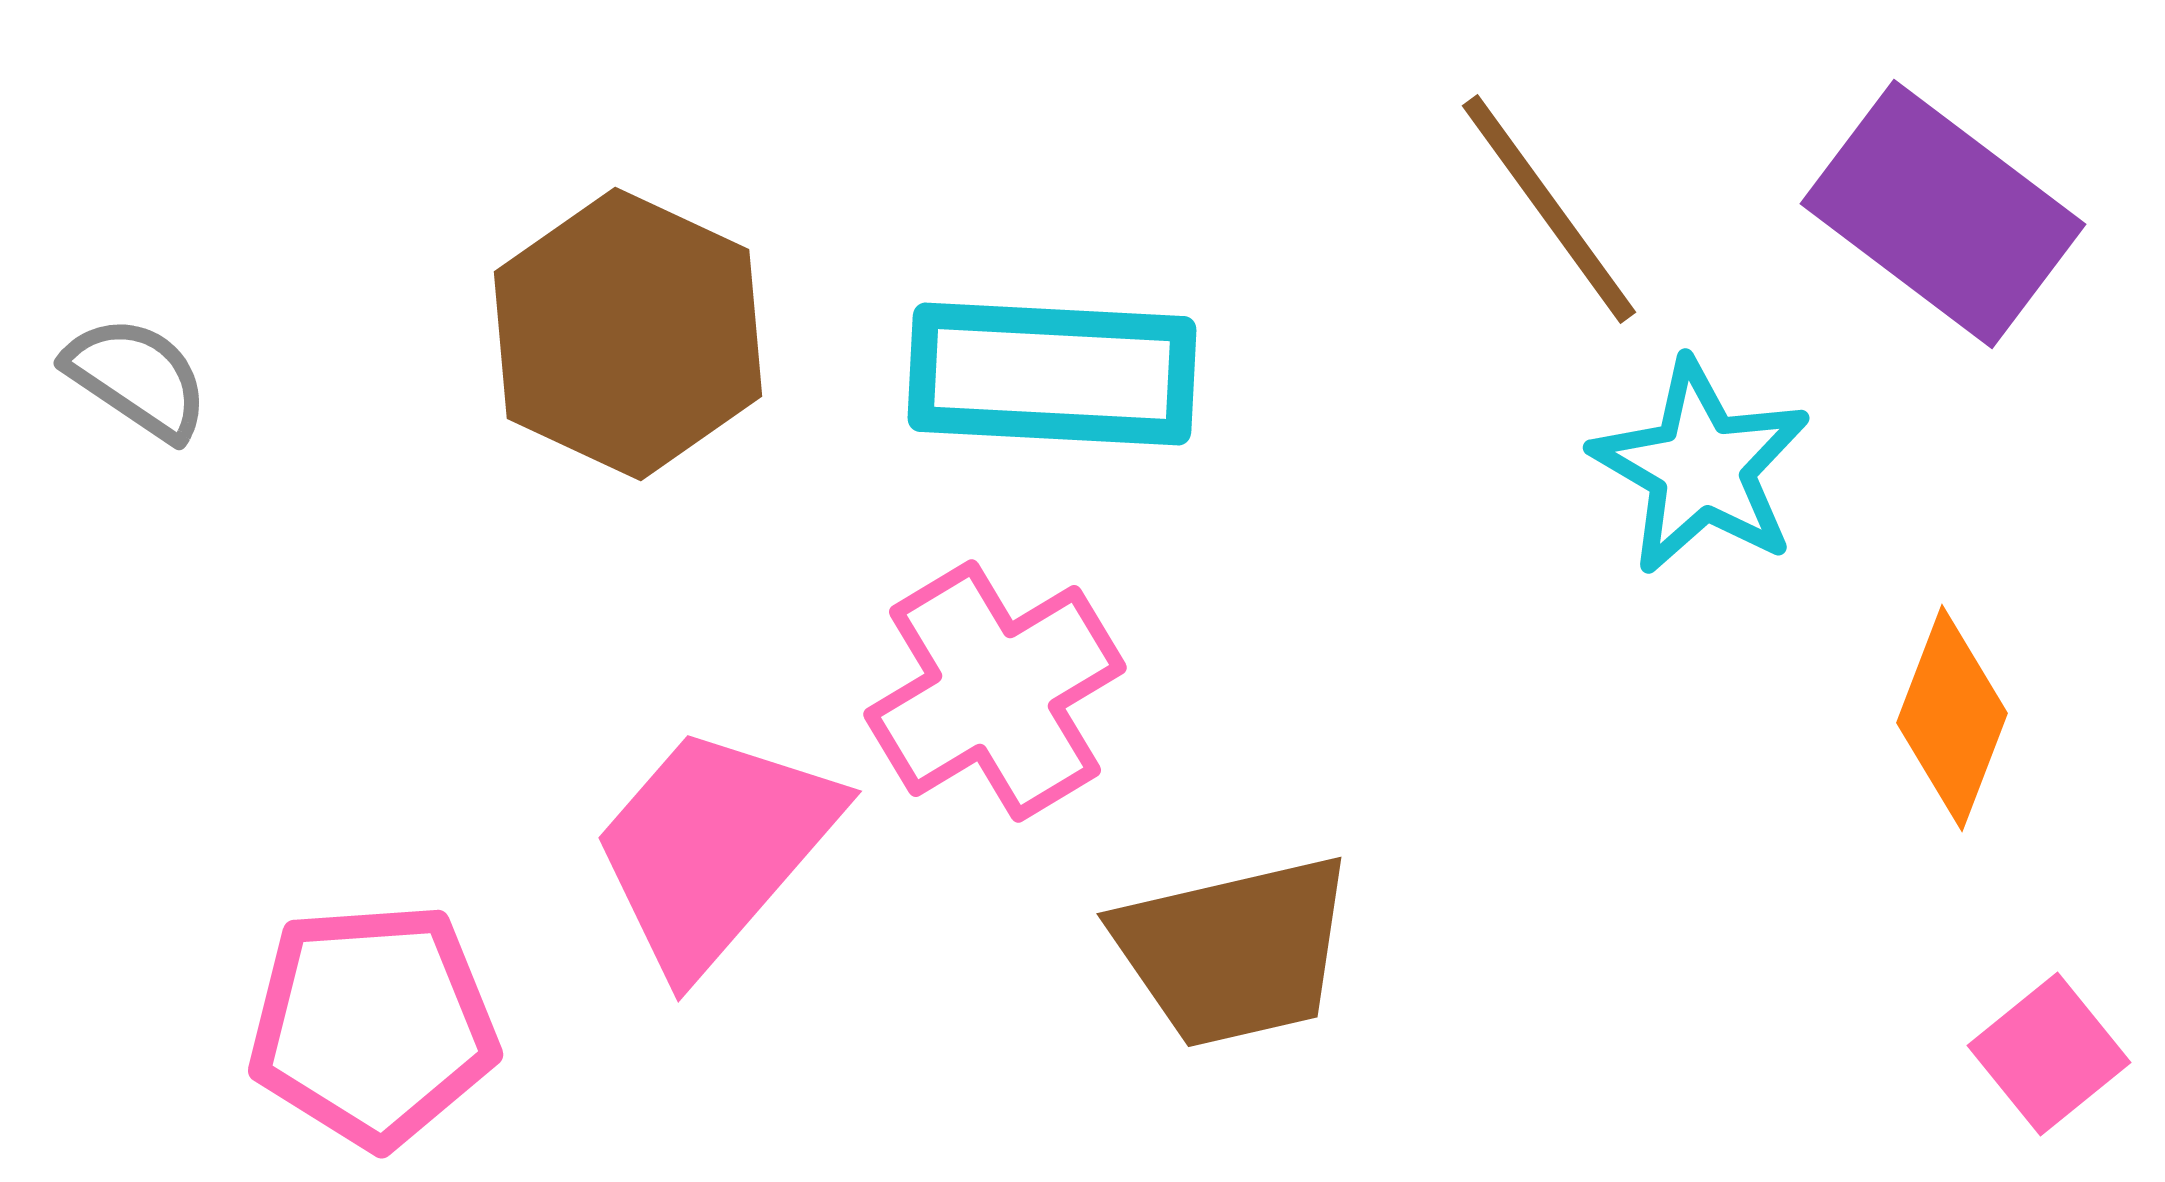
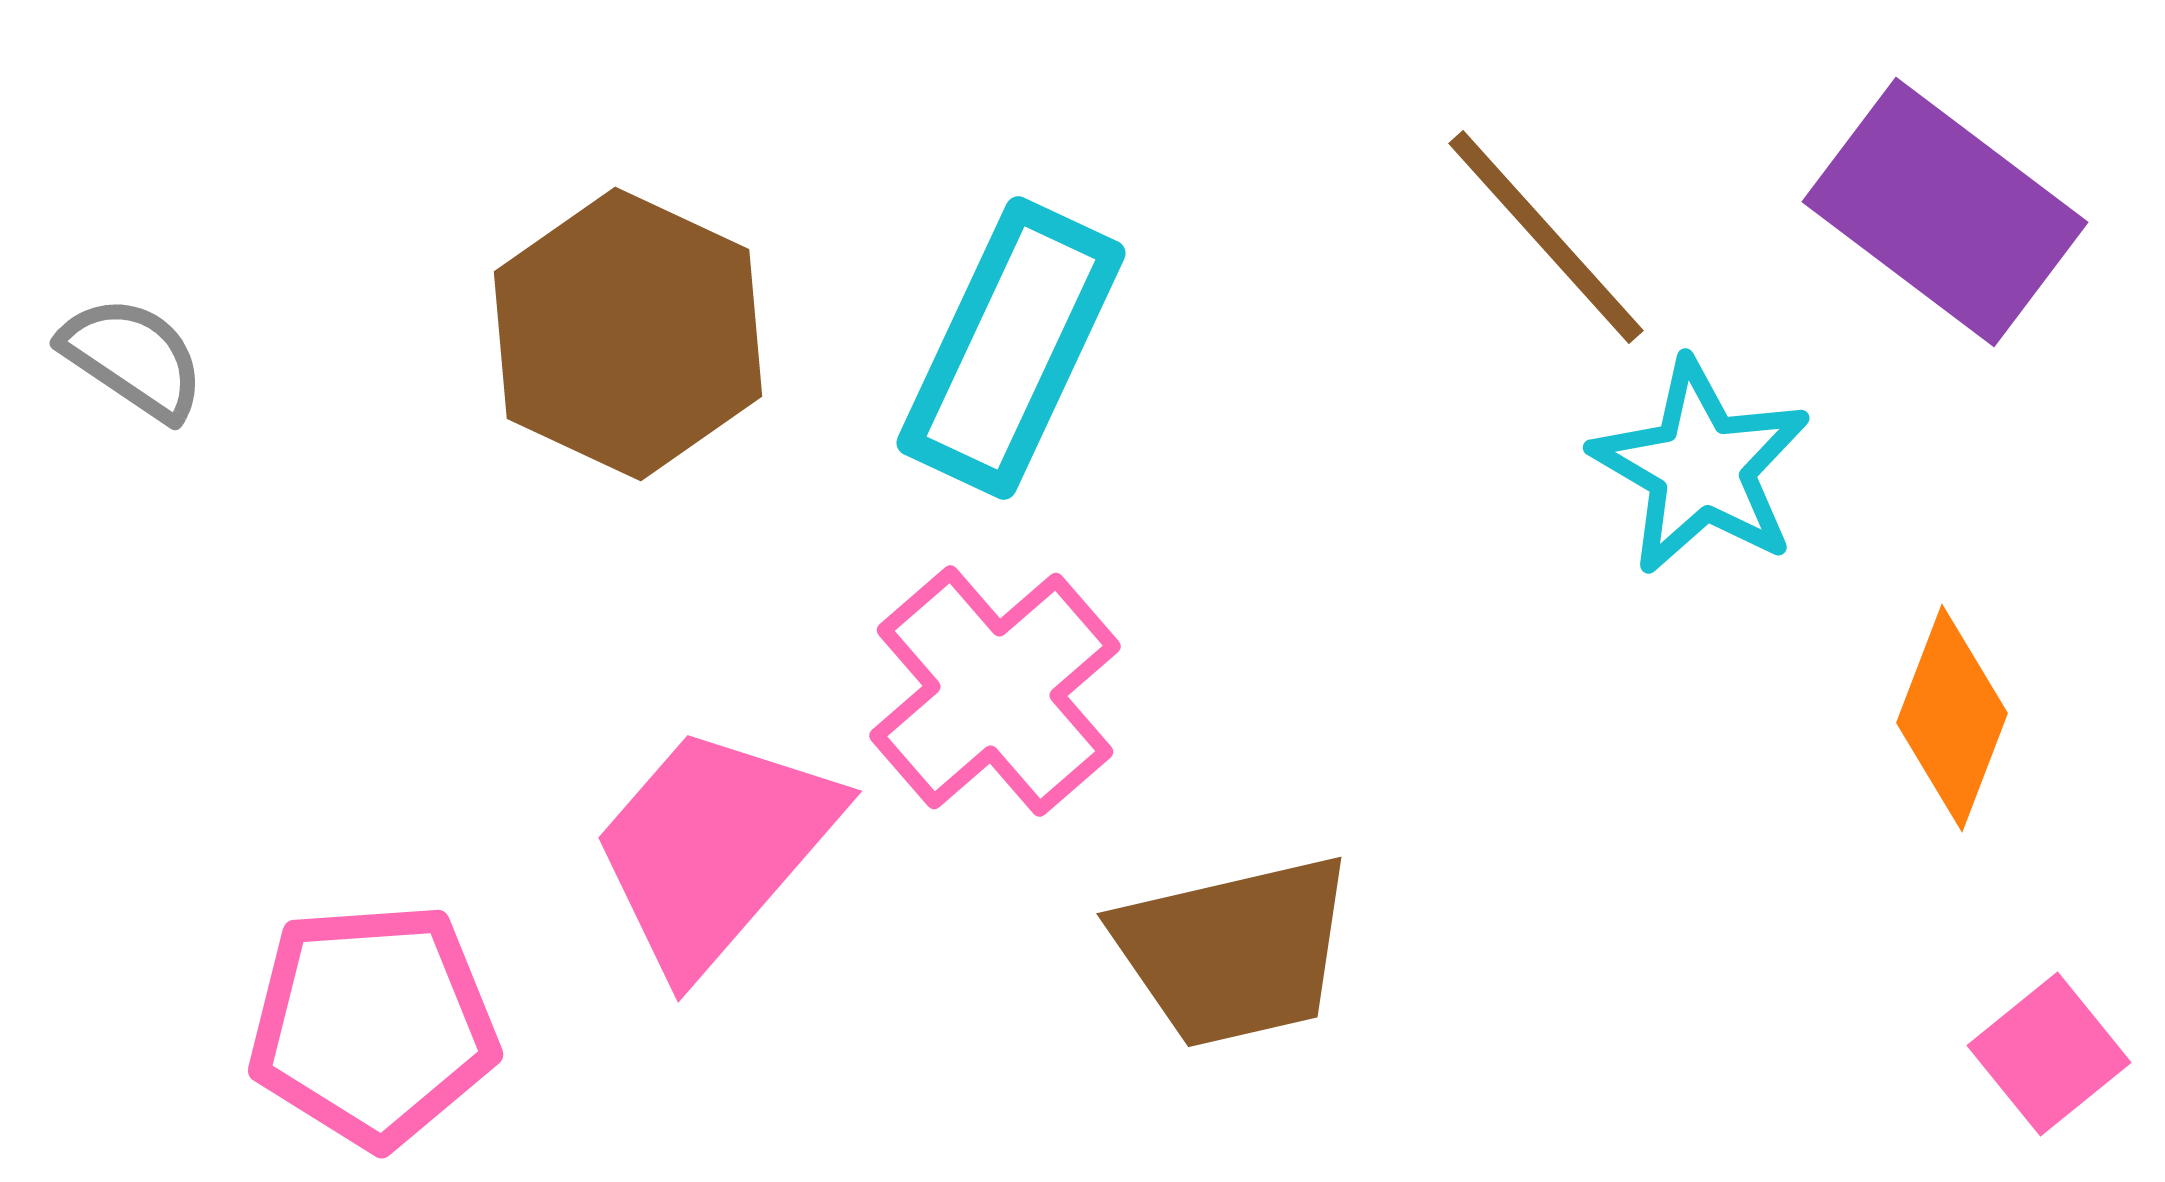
brown line: moved 3 px left, 28 px down; rotated 6 degrees counterclockwise
purple rectangle: moved 2 px right, 2 px up
cyan rectangle: moved 41 px left, 26 px up; rotated 68 degrees counterclockwise
gray semicircle: moved 4 px left, 20 px up
pink cross: rotated 10 degrees counterclockwise
